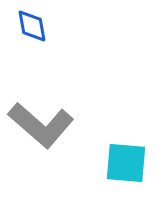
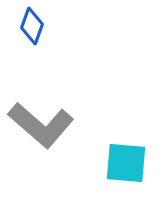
blue diamond: rotated 30 degrees clockwise
